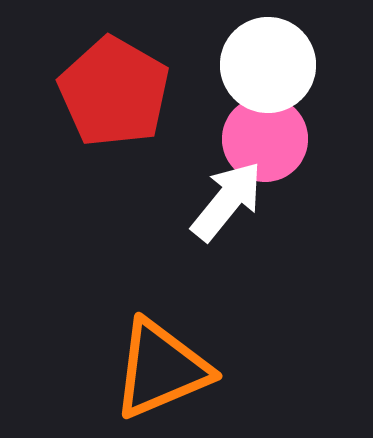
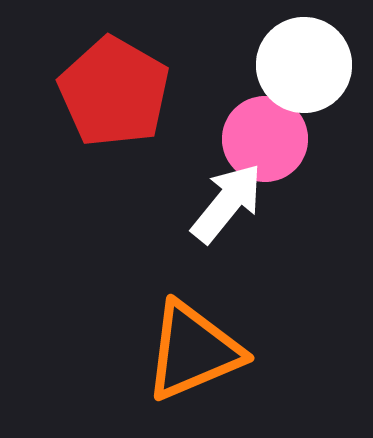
white circle: moved 36 px right
white arrow: moved 2 px down
orange triangle: moved 32 px right, 18 px up
